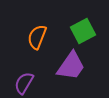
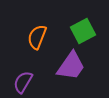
purple semicircle: moved 1 px left, 1 px up
